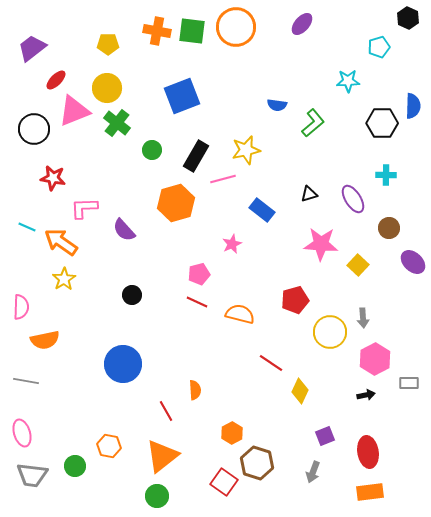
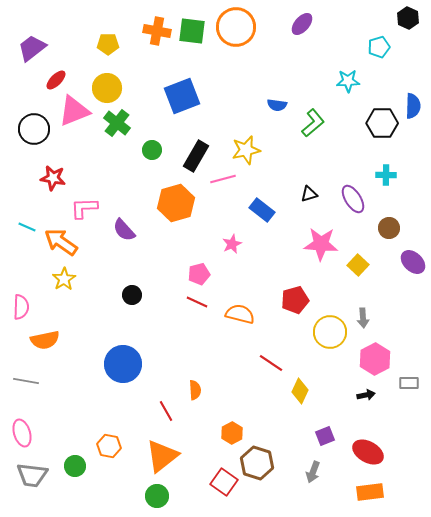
red ellipse at (368, 452): rotated 52 degrees counterclockwise
